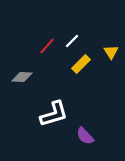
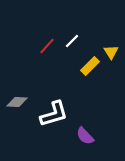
yellow rectangle: moved 9 px right, 2 px down
gray diamond: moved 5 px left, 25 px down
